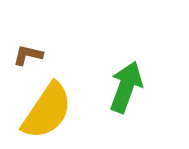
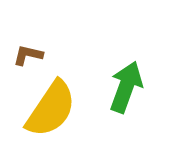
yellow semicircle: moved 4 px right, 2 px up
